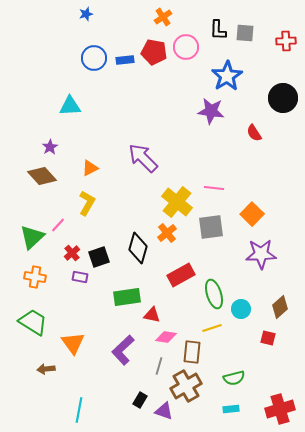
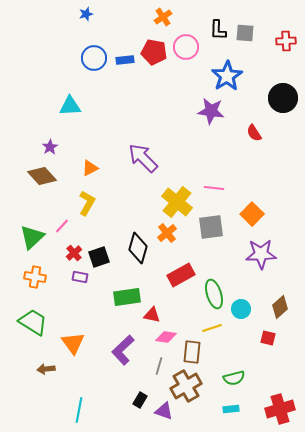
pink line at (58, 225): moved 4 px right, 1 px down
red cross at (72, 253): moved 2 px right
